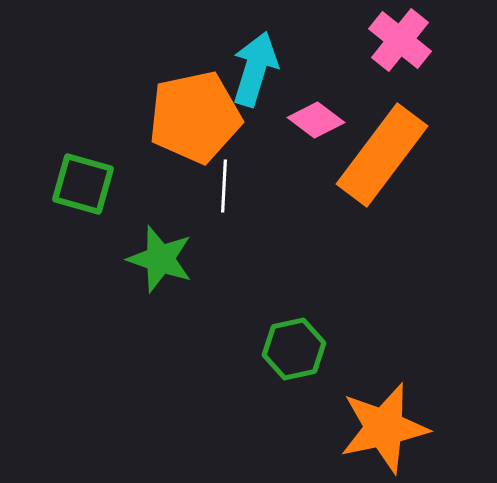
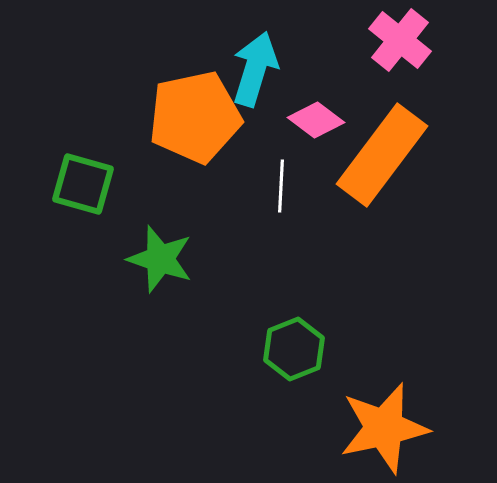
white line: moved 57 px right
green hexagon: rotated 10 degrees counterclockwise
